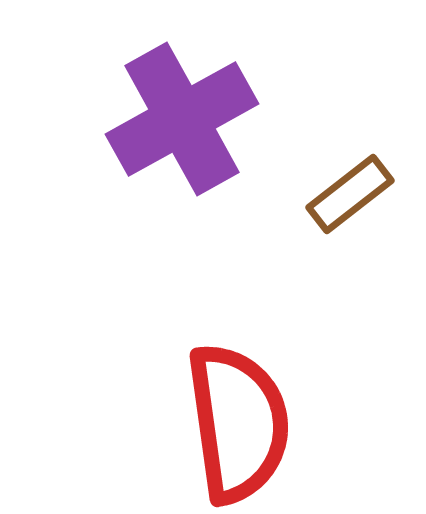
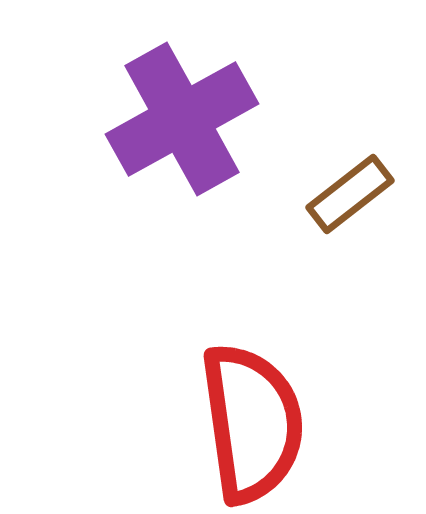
red semicircle: moved 14 px right
